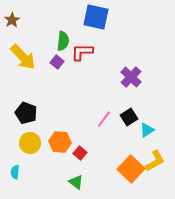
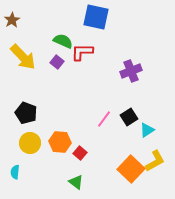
green semicircle: rotated 72 degrees counterclockwise
purple cross: moved 6 px up; rotated 25 degrees clockwise
